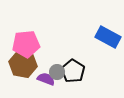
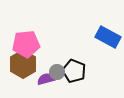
brown hexagon: rotated 20 degrees clockwise
black pentagon: moved 1 px right; rotated 10 degrees counterclockwise
purple semicircle: rotated 36 degrees counterclockwise
